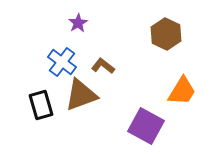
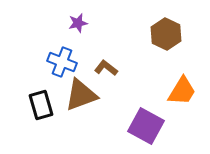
purple star: rotated 18 degrees clockwise
blue cross: rotated 16 degrees counterclockwise
brown L-shape: moved 3 px right, 2 px down
